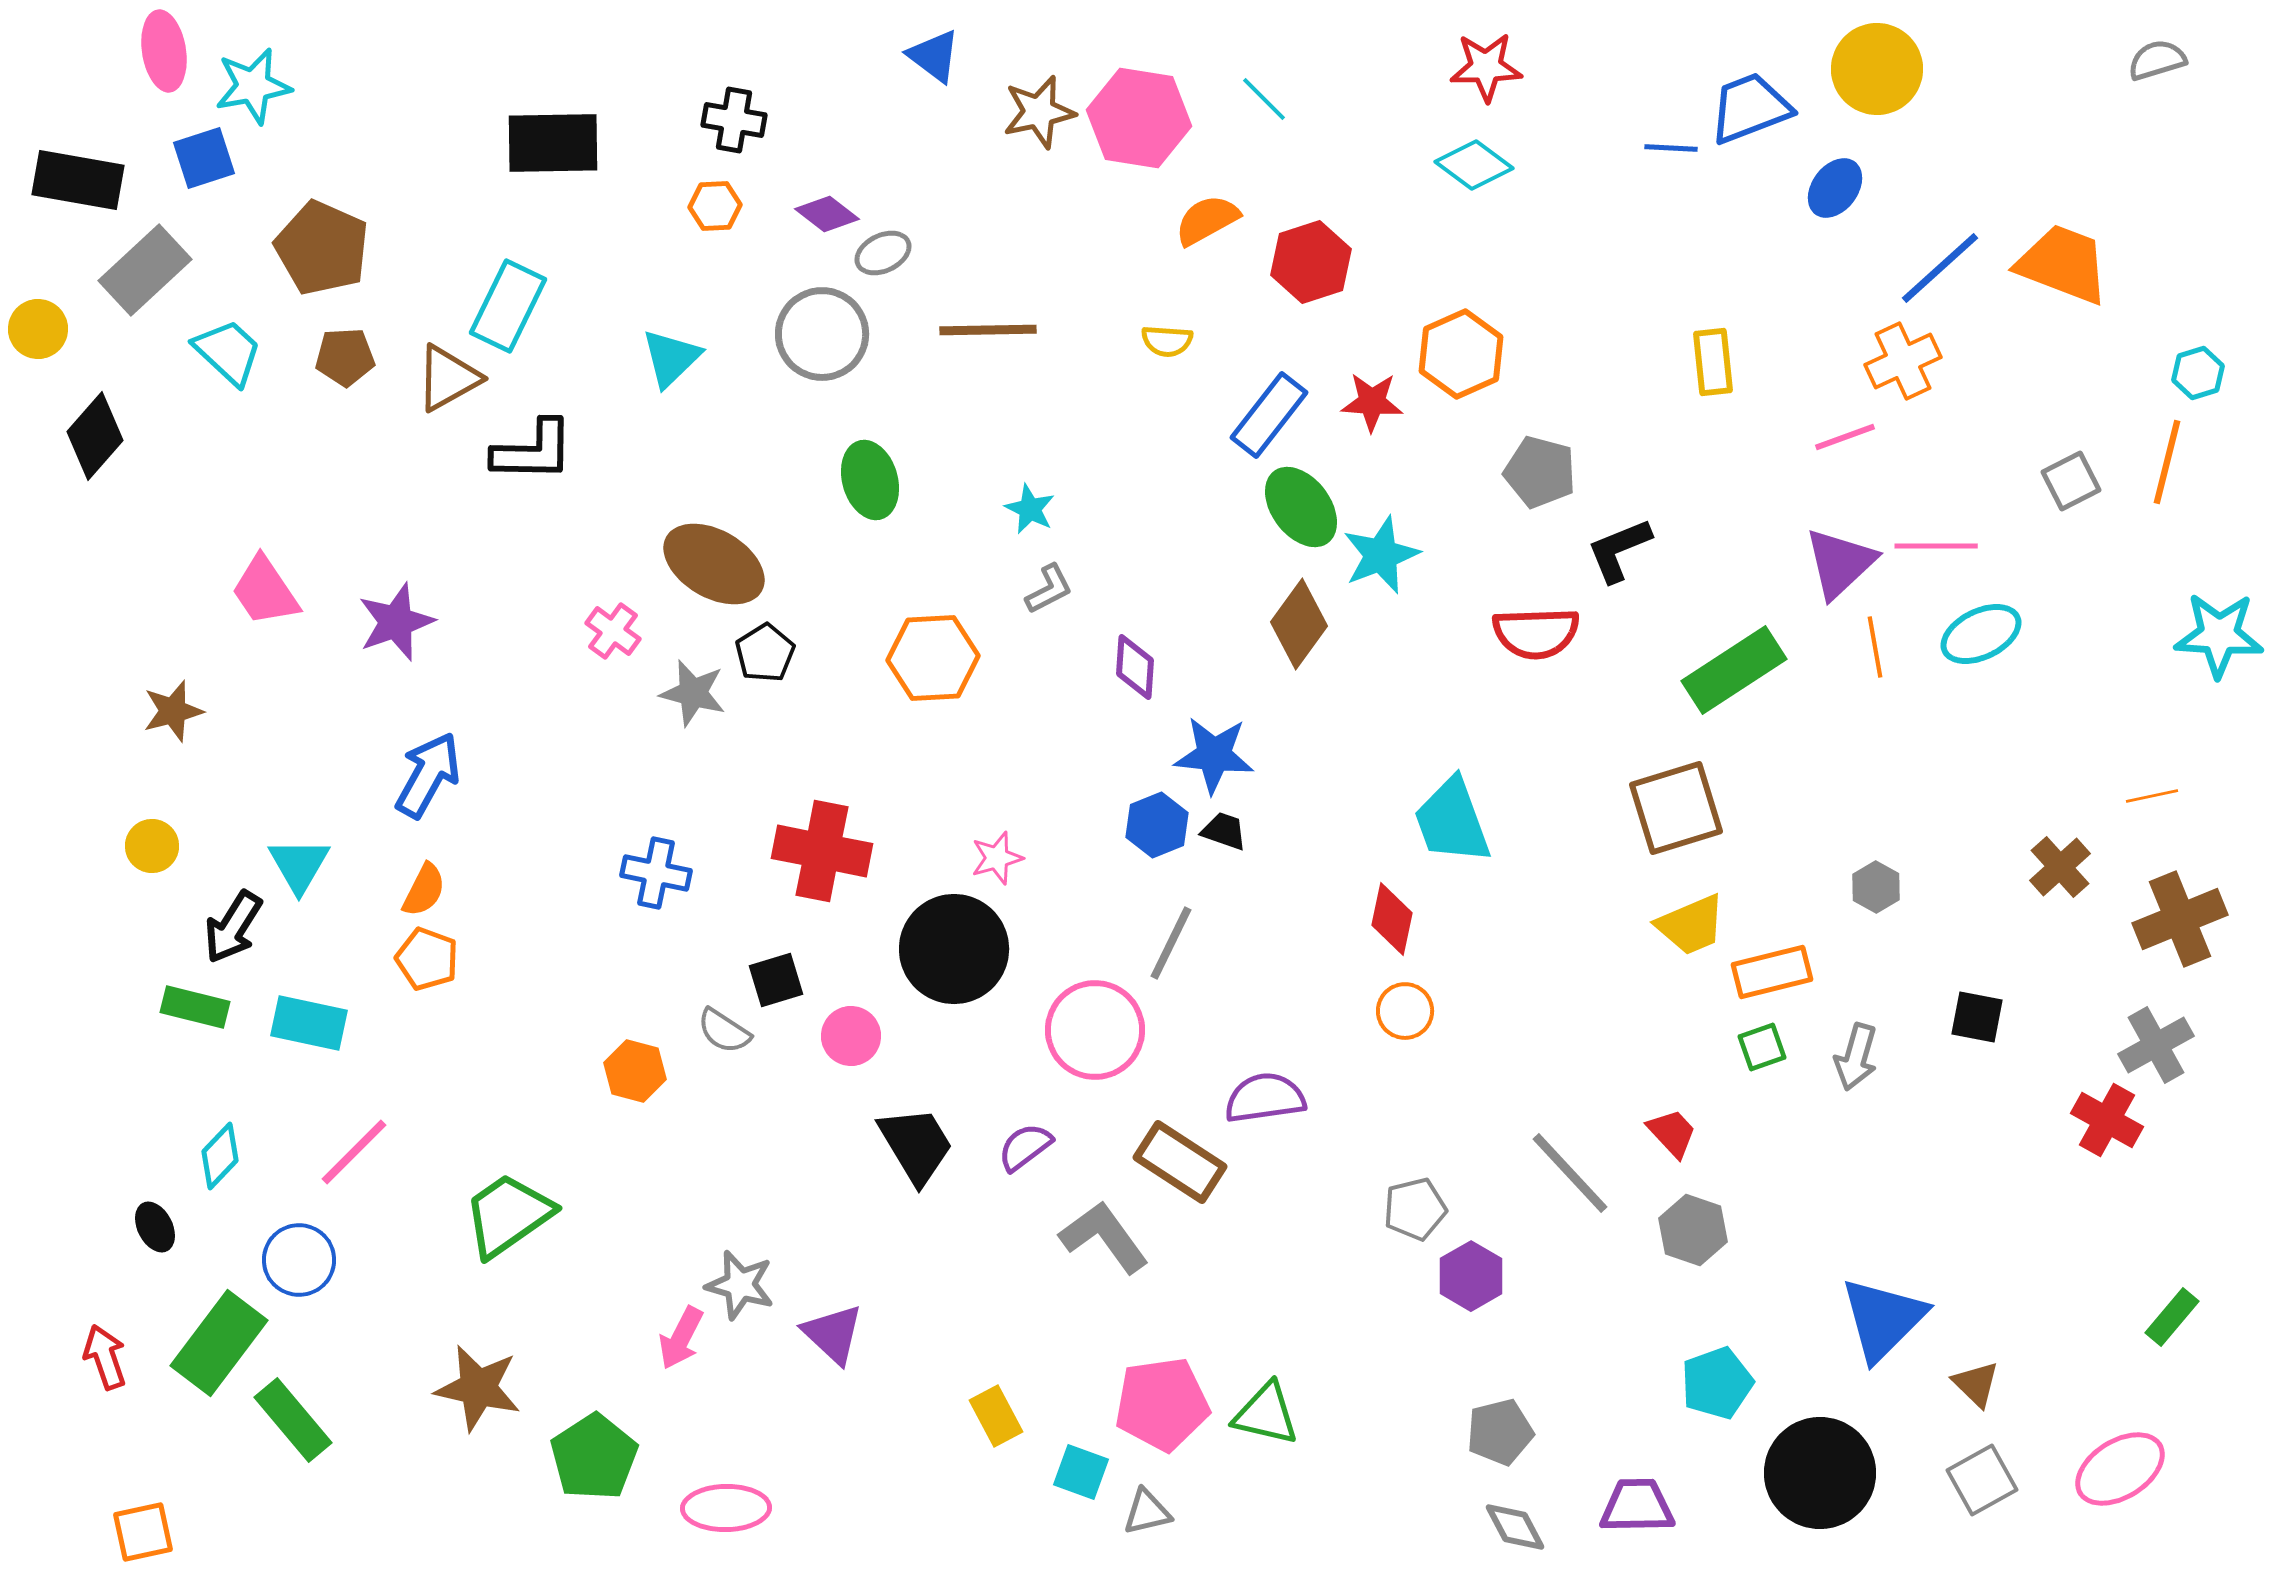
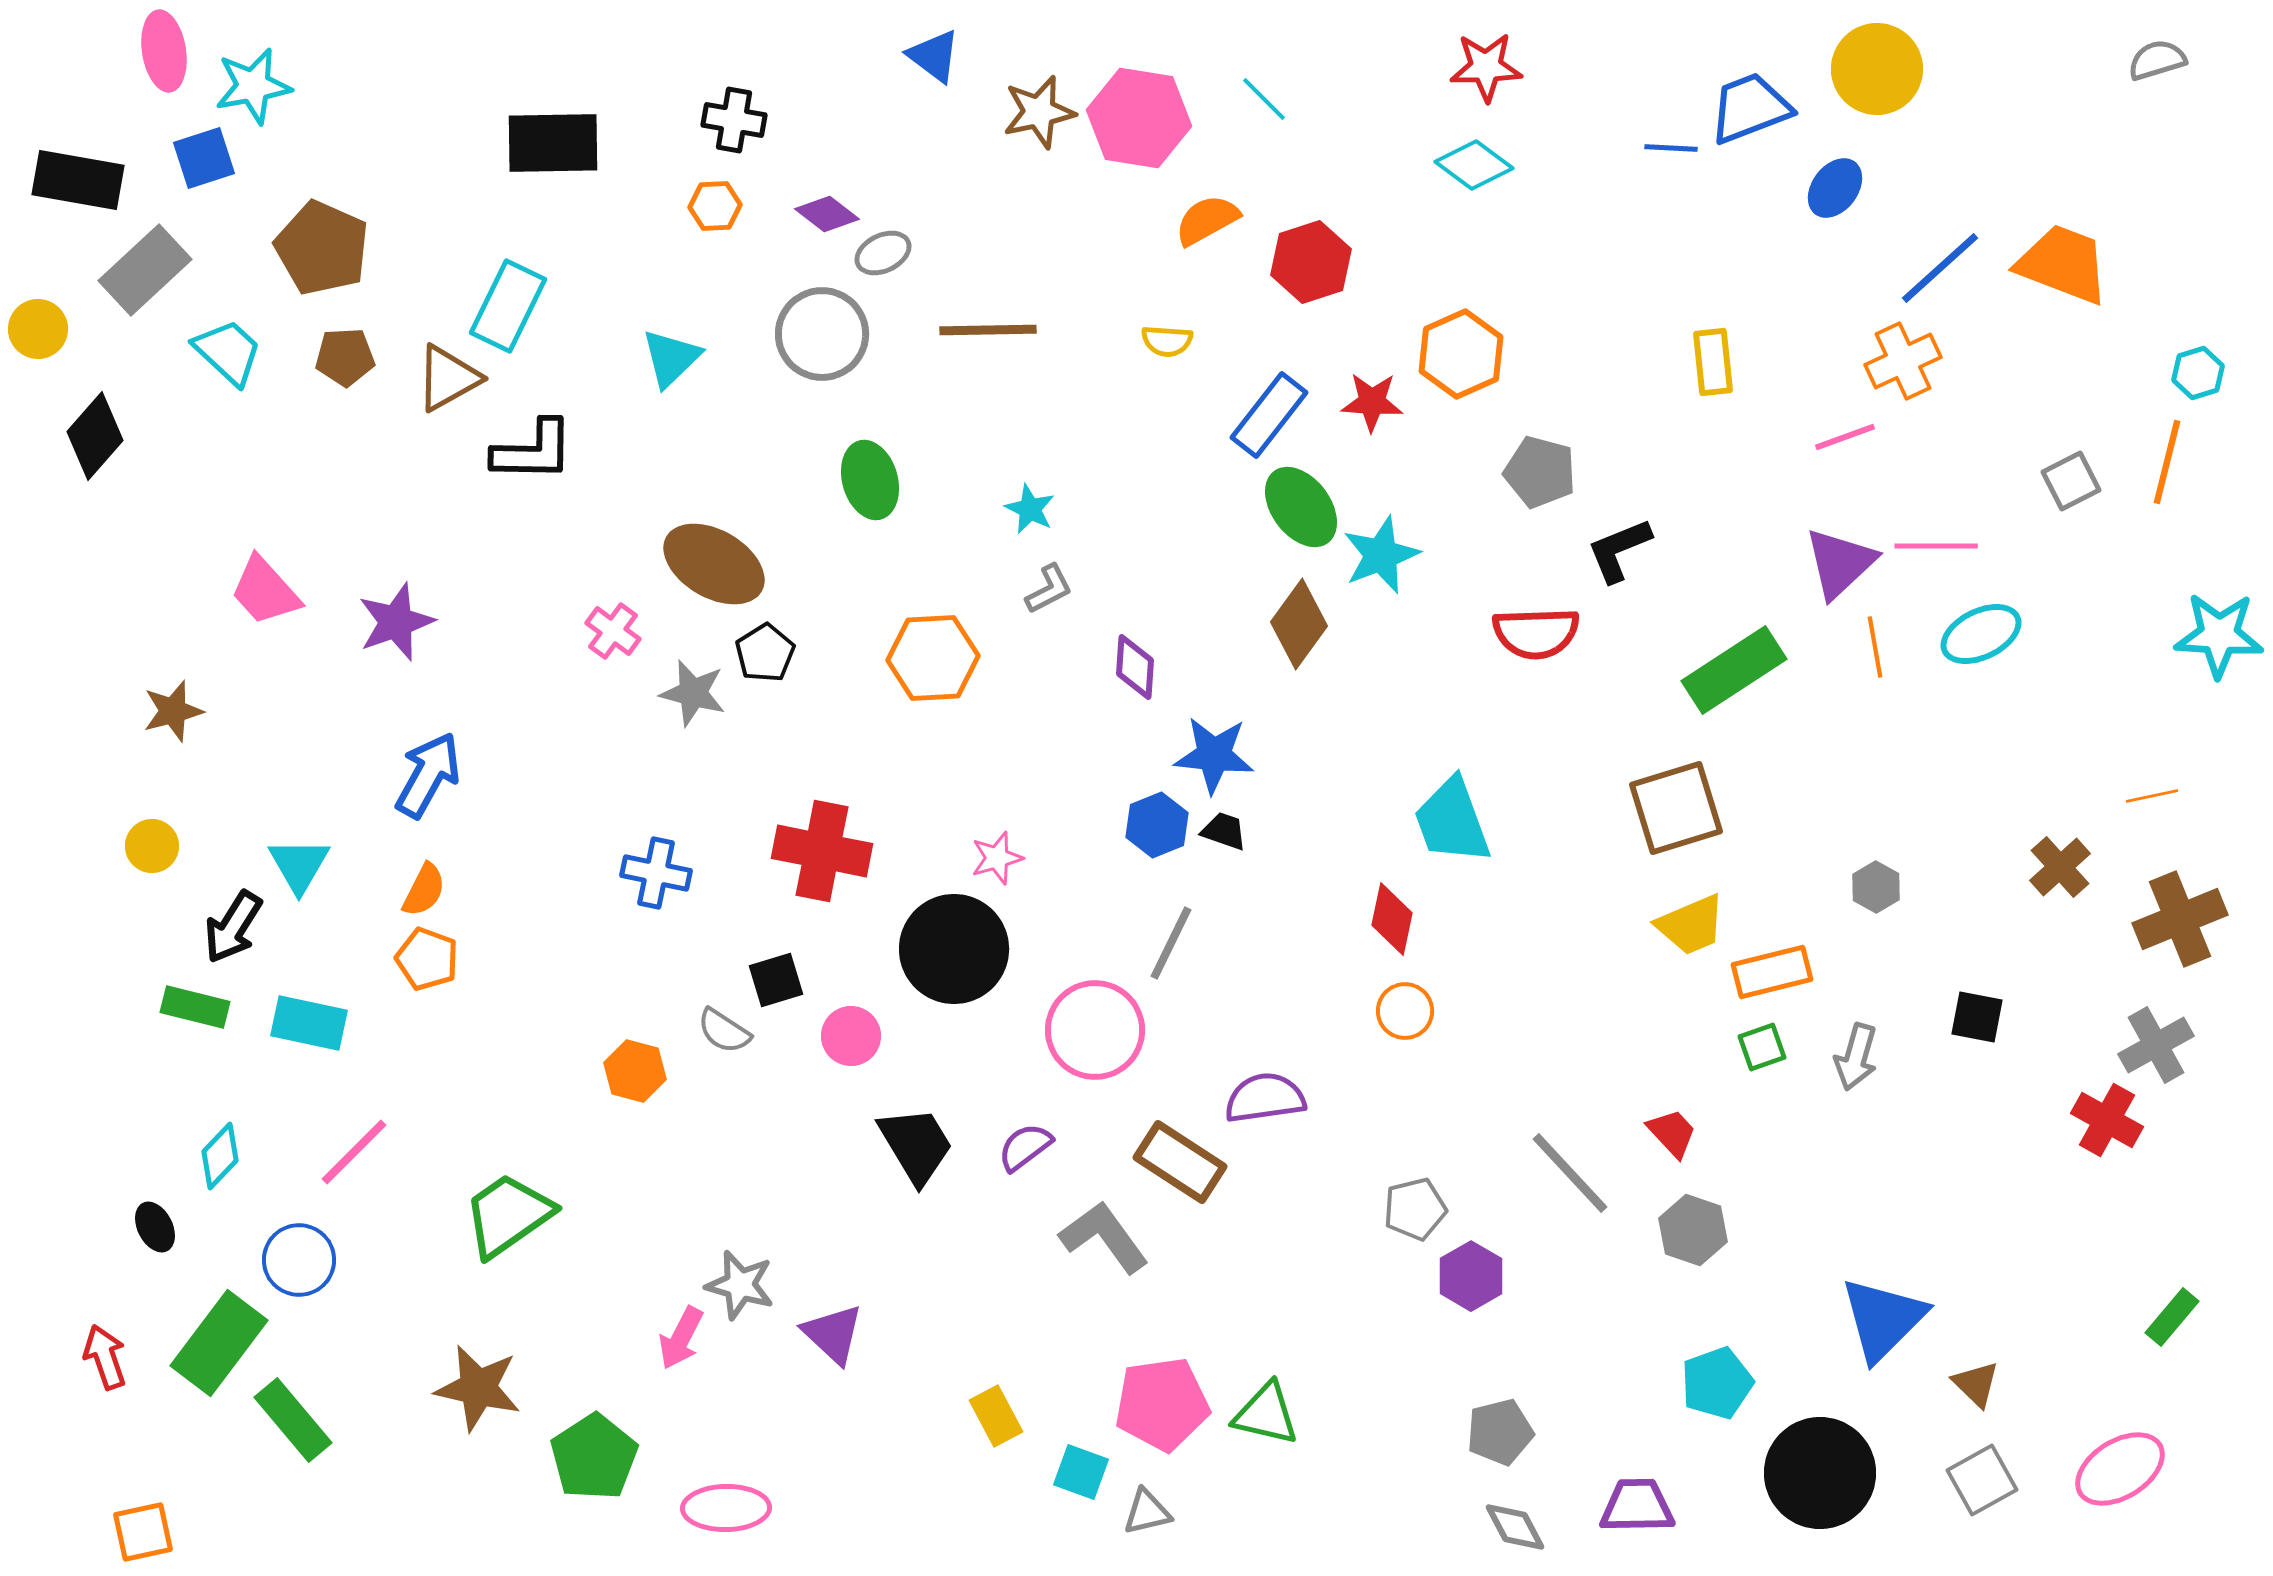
pink trapezoid at (265, 591): rotated 8 degrees counterclockwise
